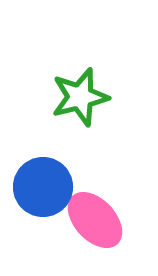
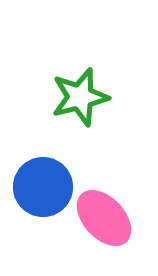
pink ellipse: moved 9 px right, 2 px up
